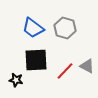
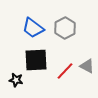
gray hexagon: rotated 15 degrees clockwise
